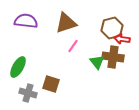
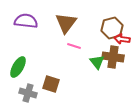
brown triangle: rotated 35 degrees counterclockwise
pink line: moved 1 px right; rotated 72 degrees clockwise
